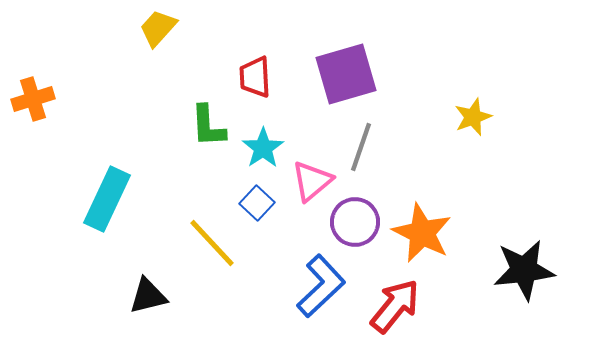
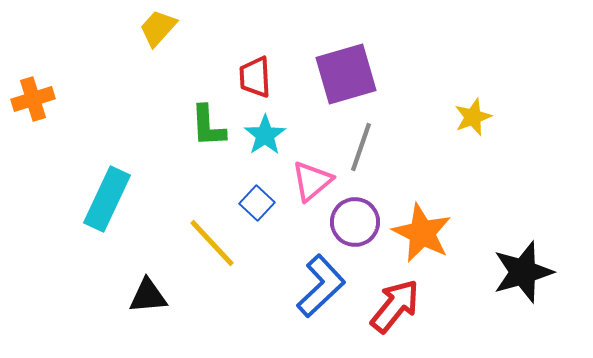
cyan star: moved 2 px right, 13 px up
black star: moved 1 px left, 2 px down; rotated 10 degrees counterclockwise
black triangle: rotated 9 degrees clockwise
